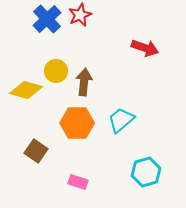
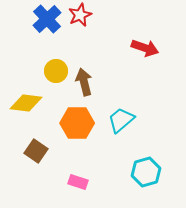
brown arrow: rotated 20 degrees counterclockwise
yellow diamond: moved 13 px down; rotated 8 degrees counterclockwise
